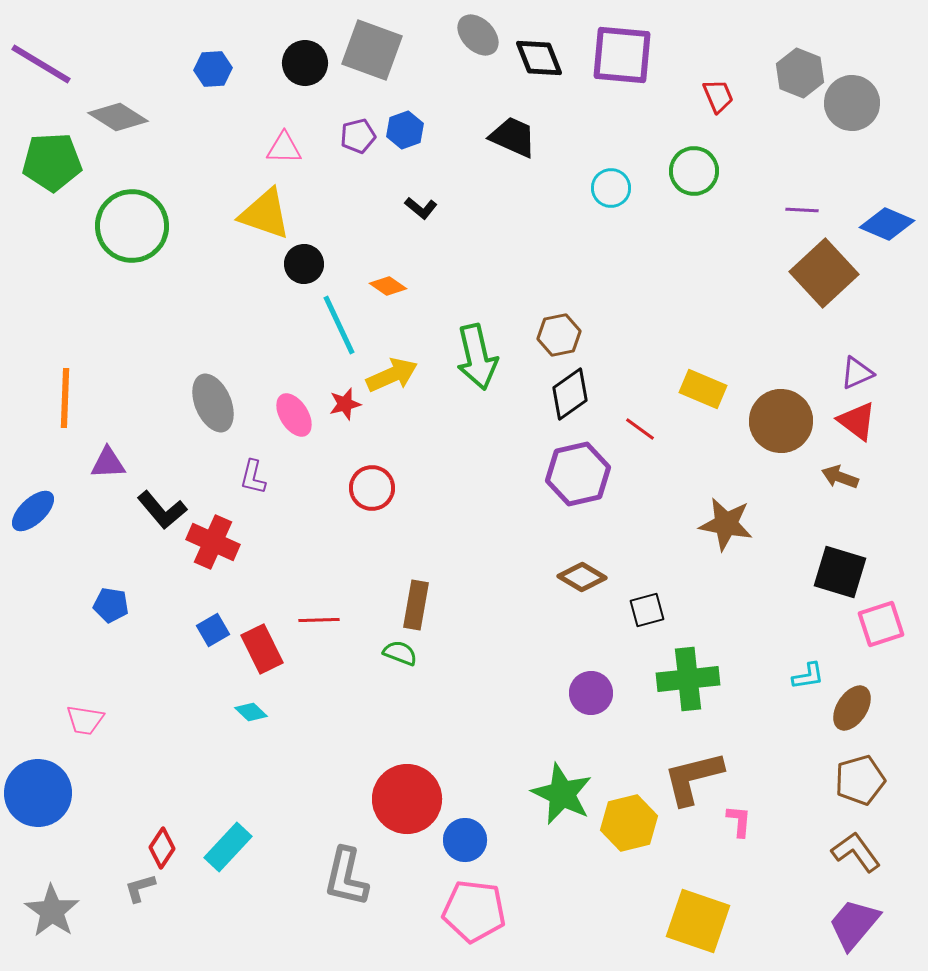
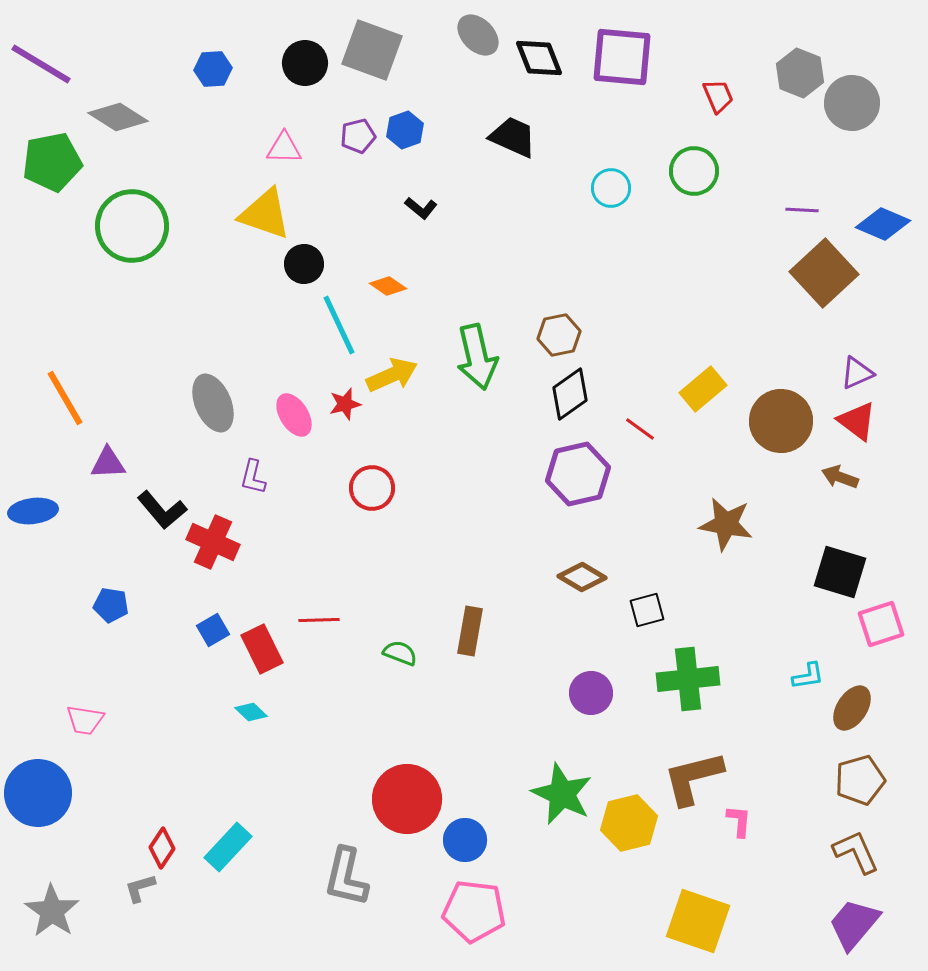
purple square at (622, 55): moved 2 px down
green pentagon at (52, 162): rotated 8 degrees counterclockwise
blue diamond at (887, 224): moved 4 px left
yellow rectangle at (703, 389): rotated 63 degrees counterclockwise
orange line at (65, 398): rotated 32 degrees counterclockwise
blue ellipse at (33, 511): rotated 36 degrees clockwise
brown rectangle at (416, 605): moved 54 px right, 26 px down
brown L-shape at (856, 852): rotated 12 degrees clockwise
